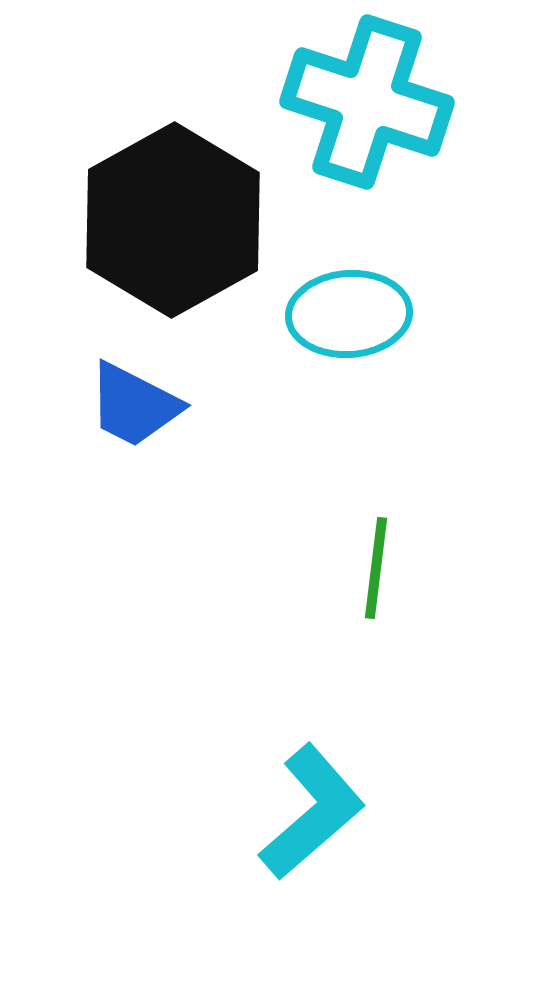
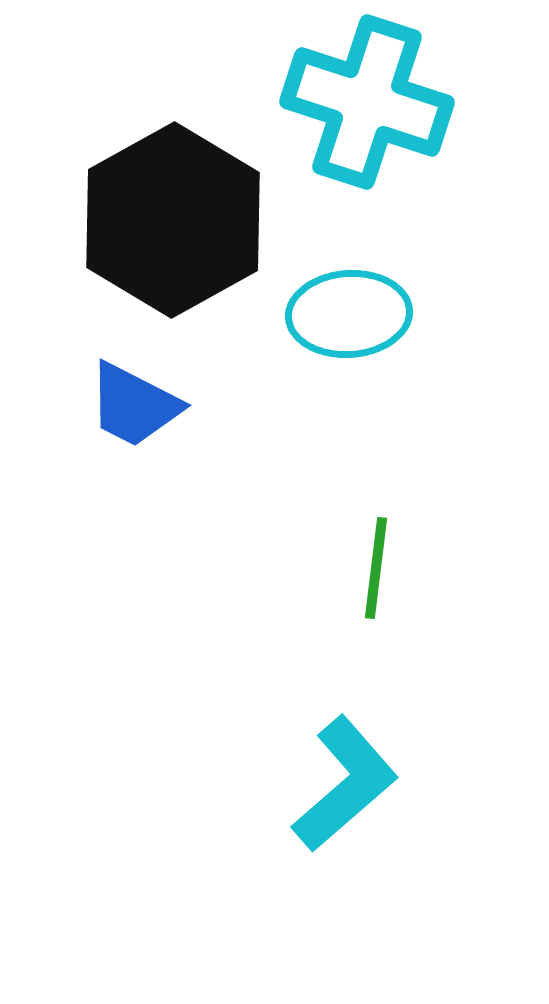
cyan L-shape: moved 33 px right, 28 px up
